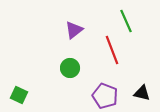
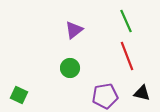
red line: moved 15 px right, 6 px down
purple pentagon: rotated 30 degrees counterclockwise
